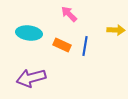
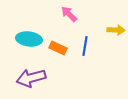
cyan ellipse: moved 6 px down
orange rectangle: moved 4 px left, 3 px down
